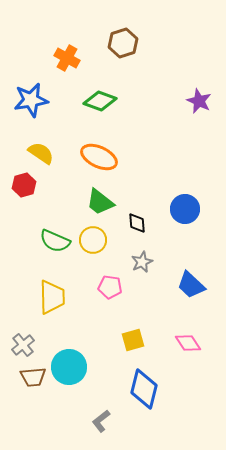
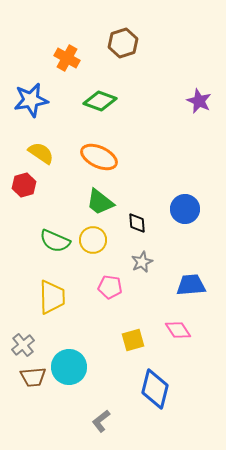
blue trapezoid: rotated 132 degrees clockwise
pink diamond: moved 10 px left, 13 px up
blue diamond: moved 11 px right
